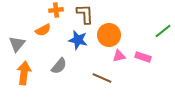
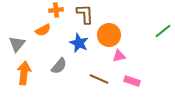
blue star: moved 1 px right, 3 px down; rotated 12 degrees clockwise
pink rectangle: moved 11 px left, 24 px down
brown line: moved 3 px left, 1 px down
